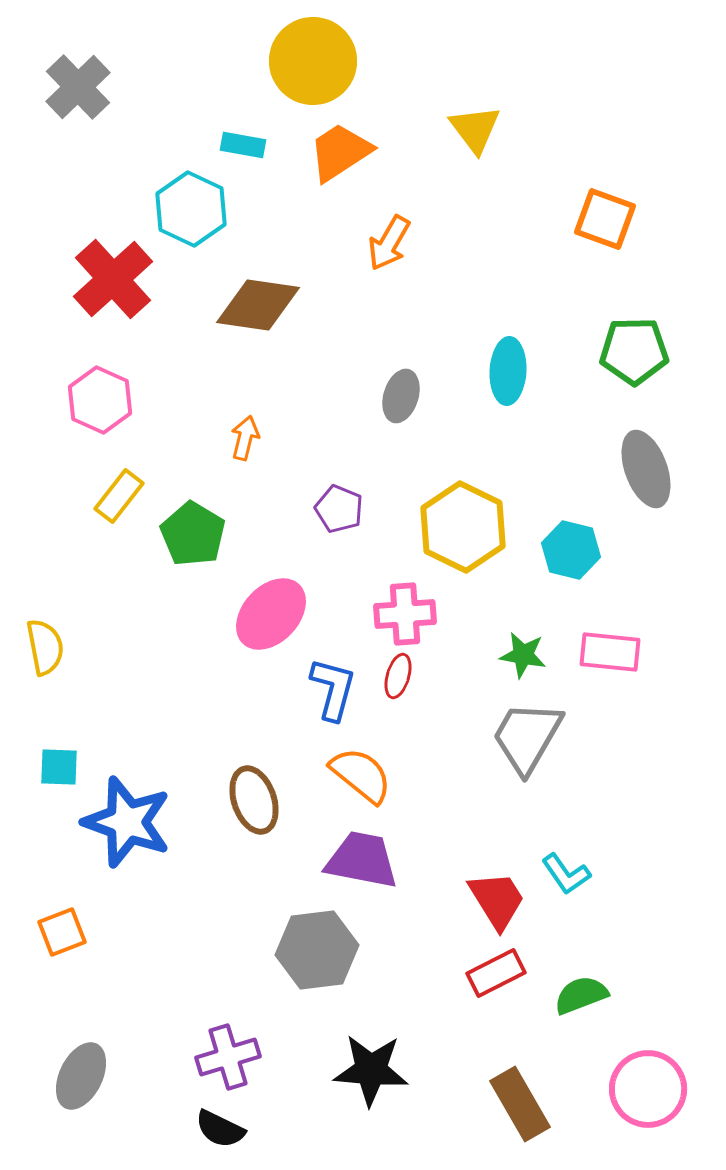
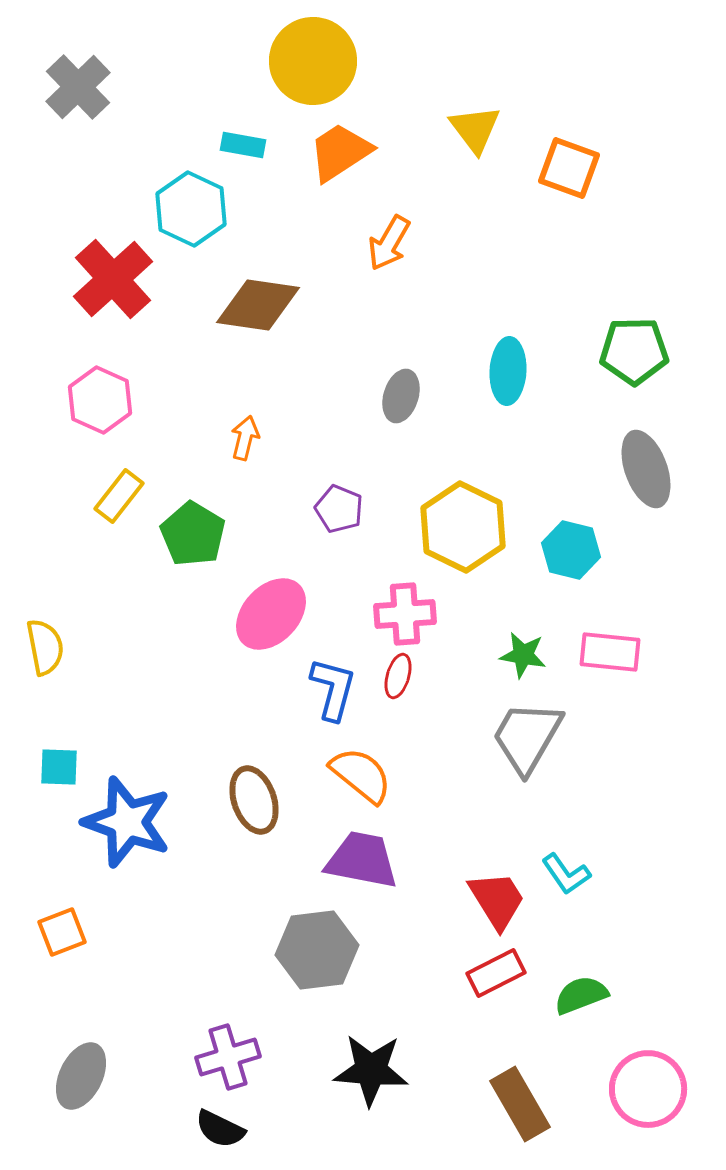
orange square at (605, 219): moved 36 px left, 51 px up
